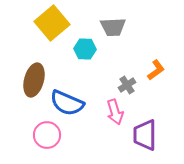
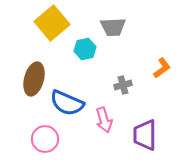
cyan hexagon: rotated 15 degrees counterclockwise
orange L-shape: moved 6 px right, 2 px up
brown ellipse: moved 1 px up
gray cross: moved 4 px left; rotated 18 degrees clockwise
pink arrow: moved 11 px left, 8 px down
pink circle: moved 2 px left, 4 px down
